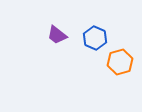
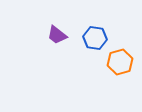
blue hexagon: rotated 15 degrees counterclockwise
